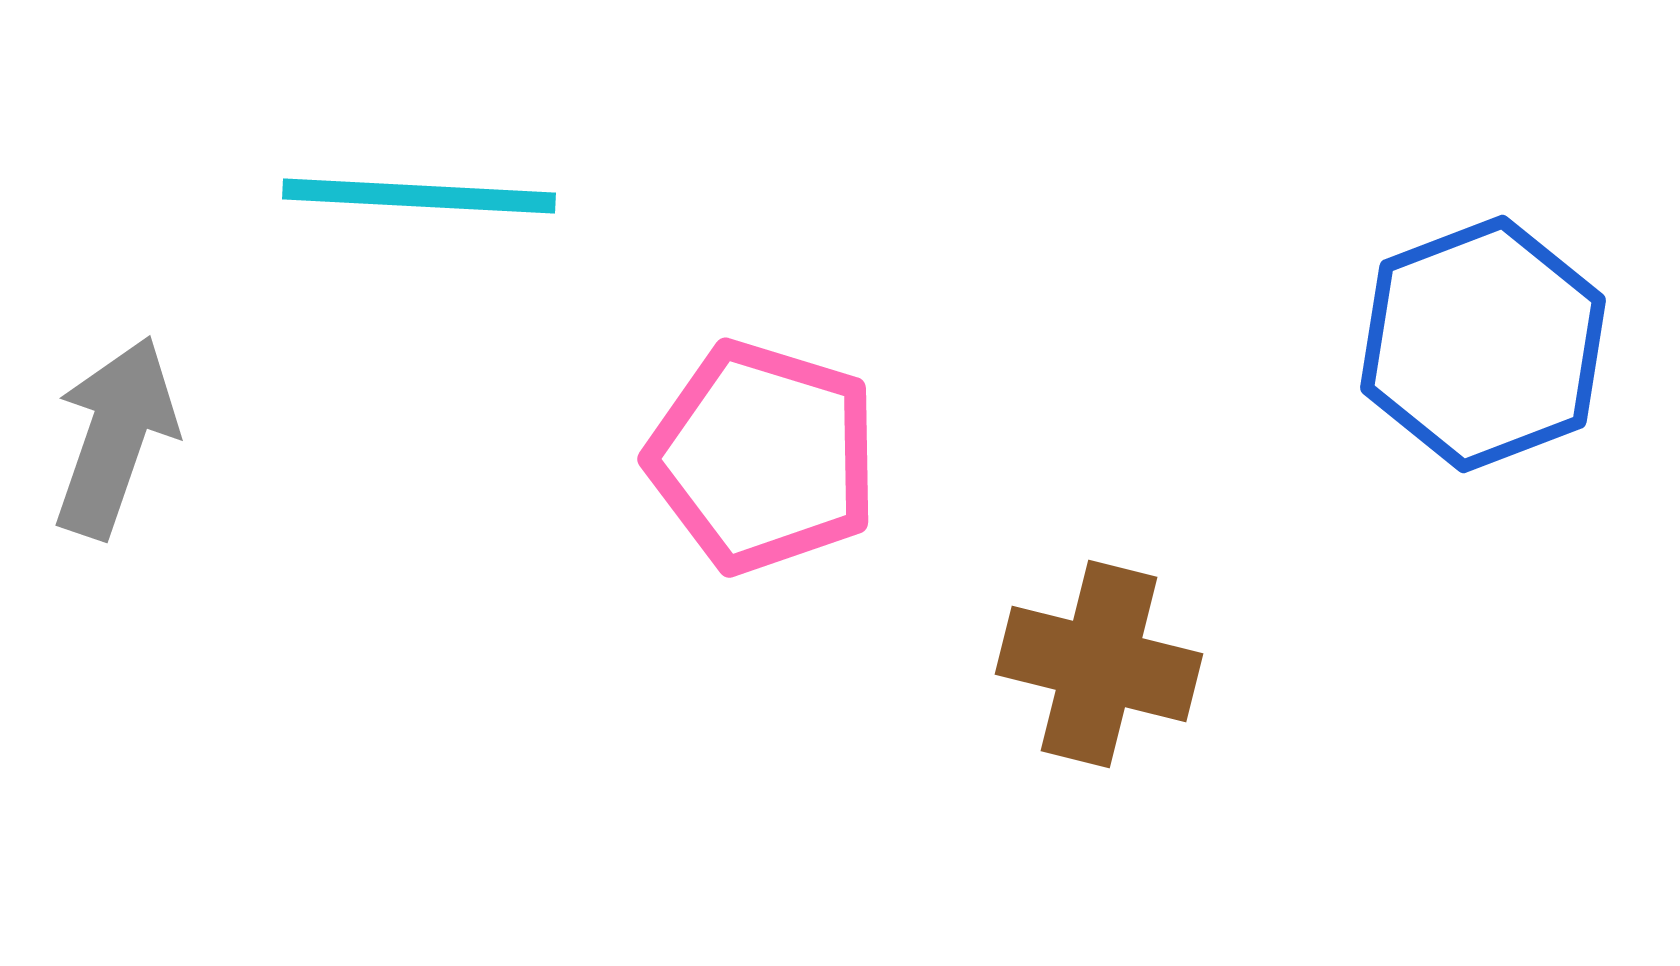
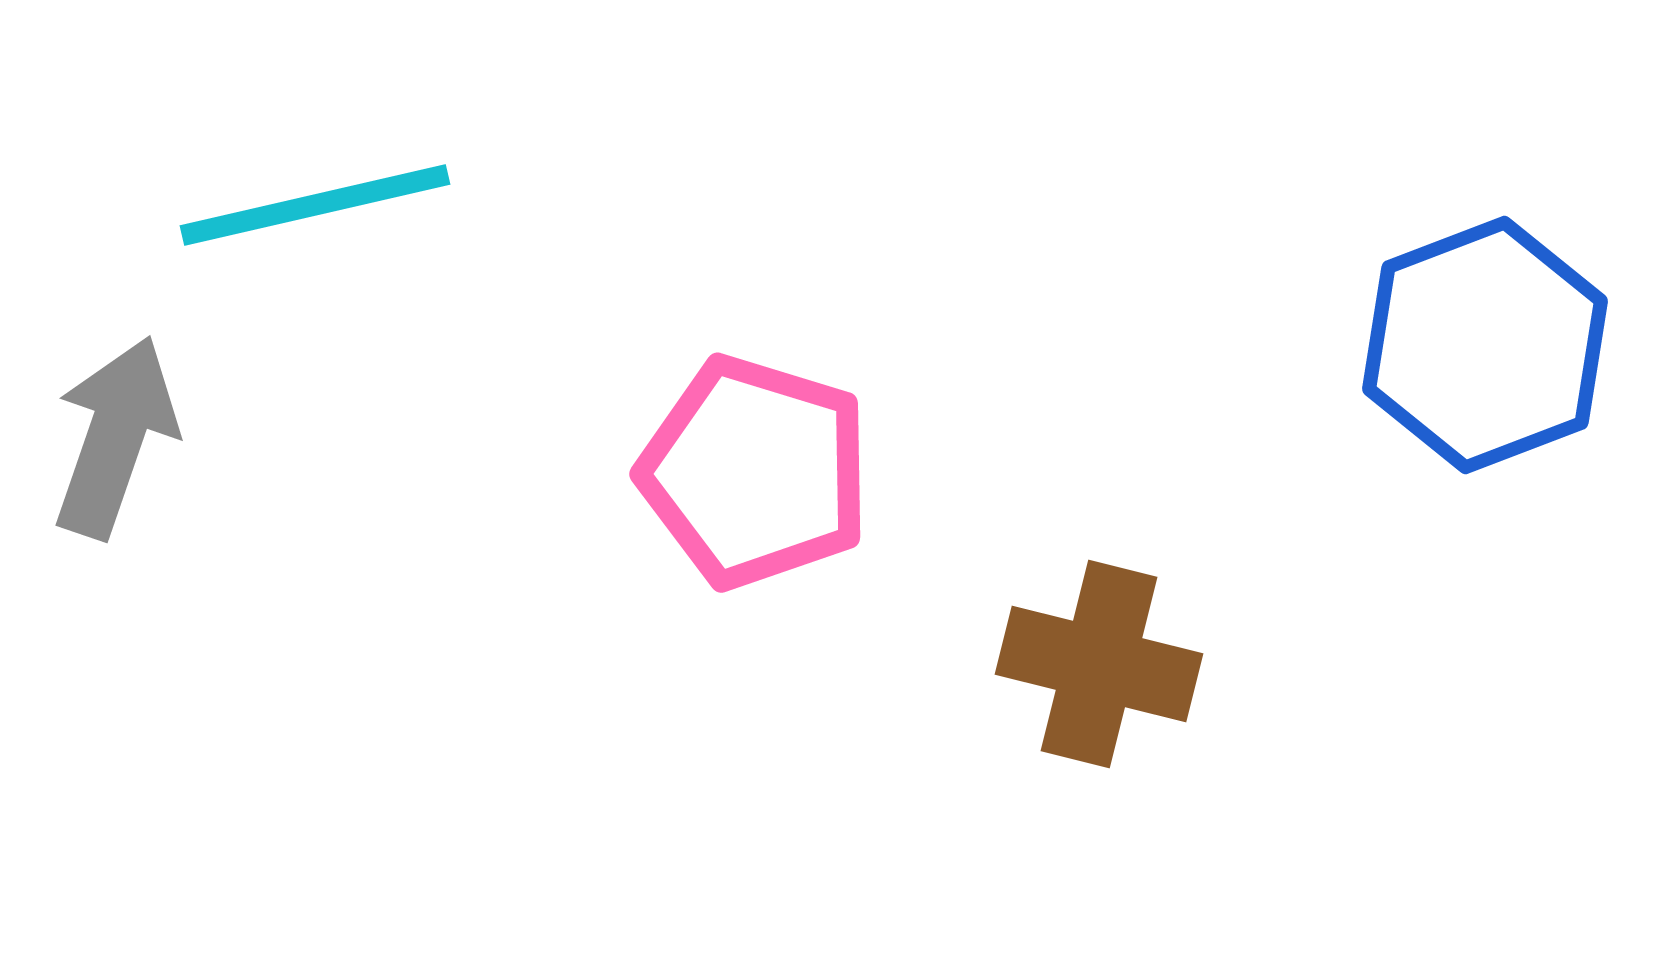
cyan line: moved 104 px left, 9 px down; rotated 16 degrees counterclockwise
blue hexagon: moved 2 px right, 1 px down
pink pentagon: moved 8 px left, 15 px down
